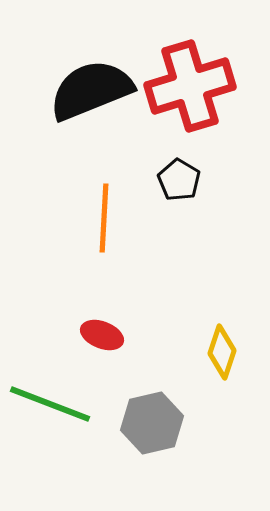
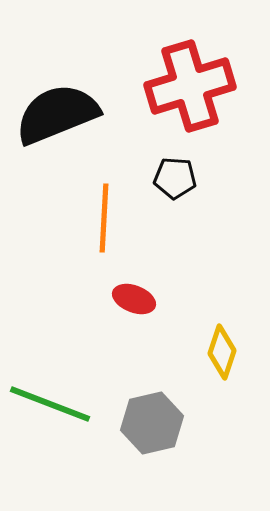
black semicircle: moved 34 px left, 24 px down
black pentagon: moved 4 px left, 2 px up; rotated 27 degrees counterclockwise
red ellipse: moved 32 px right, 36 px up
